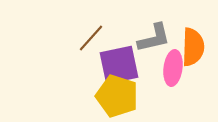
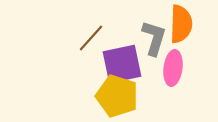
gray L-shape: rotated 60 degrees counterclockwise
orange semicircle: moved 12 px left, 23 px up
purple square: moved 3 px right, 1 px up
